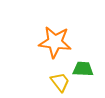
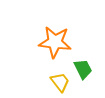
green trapezoid: rotated 60 degrees clockwise
